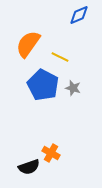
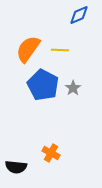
orange semicircle: moved 5 px down
yellow line: moved 7 px up; rotated 24 degrees counterclockwise
gray star: rotated 21 degrees clockwise
black semicircle: moved 13 px left; rotated 25 degrees clockwise
